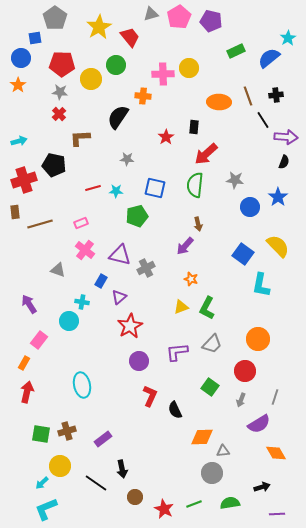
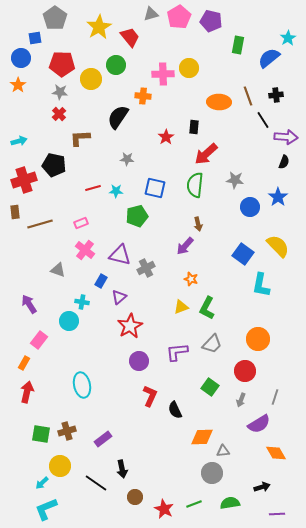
green rectangle at (236, 51): moved 2 px right, 6 px up; rotated 54 degrees counterclockwise
